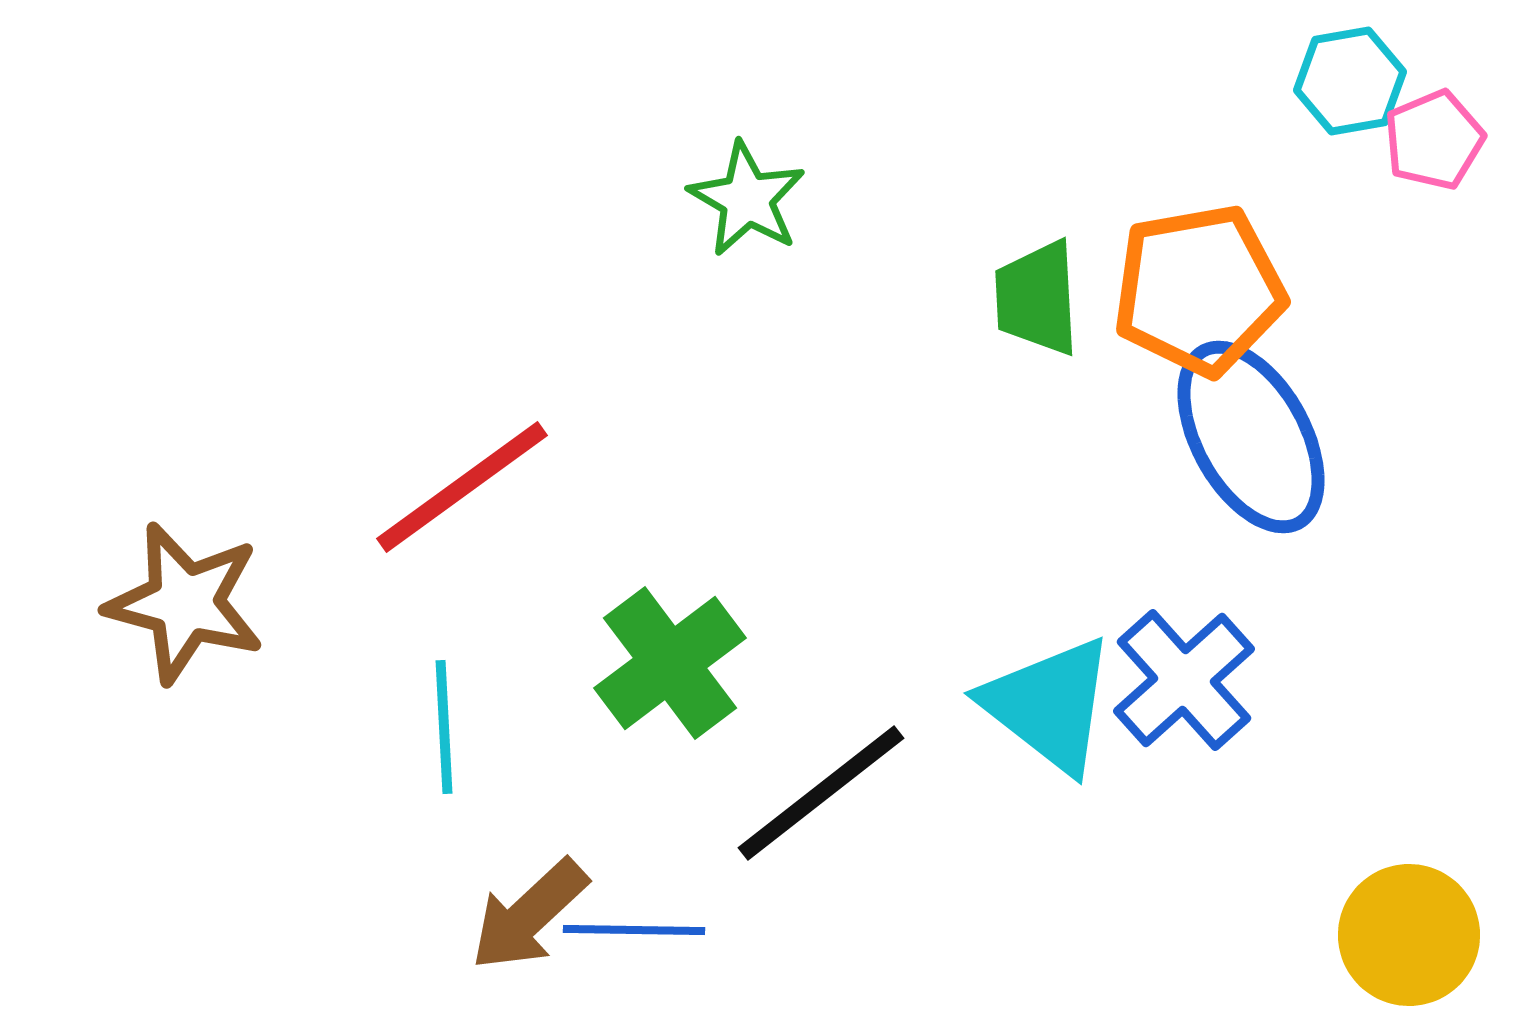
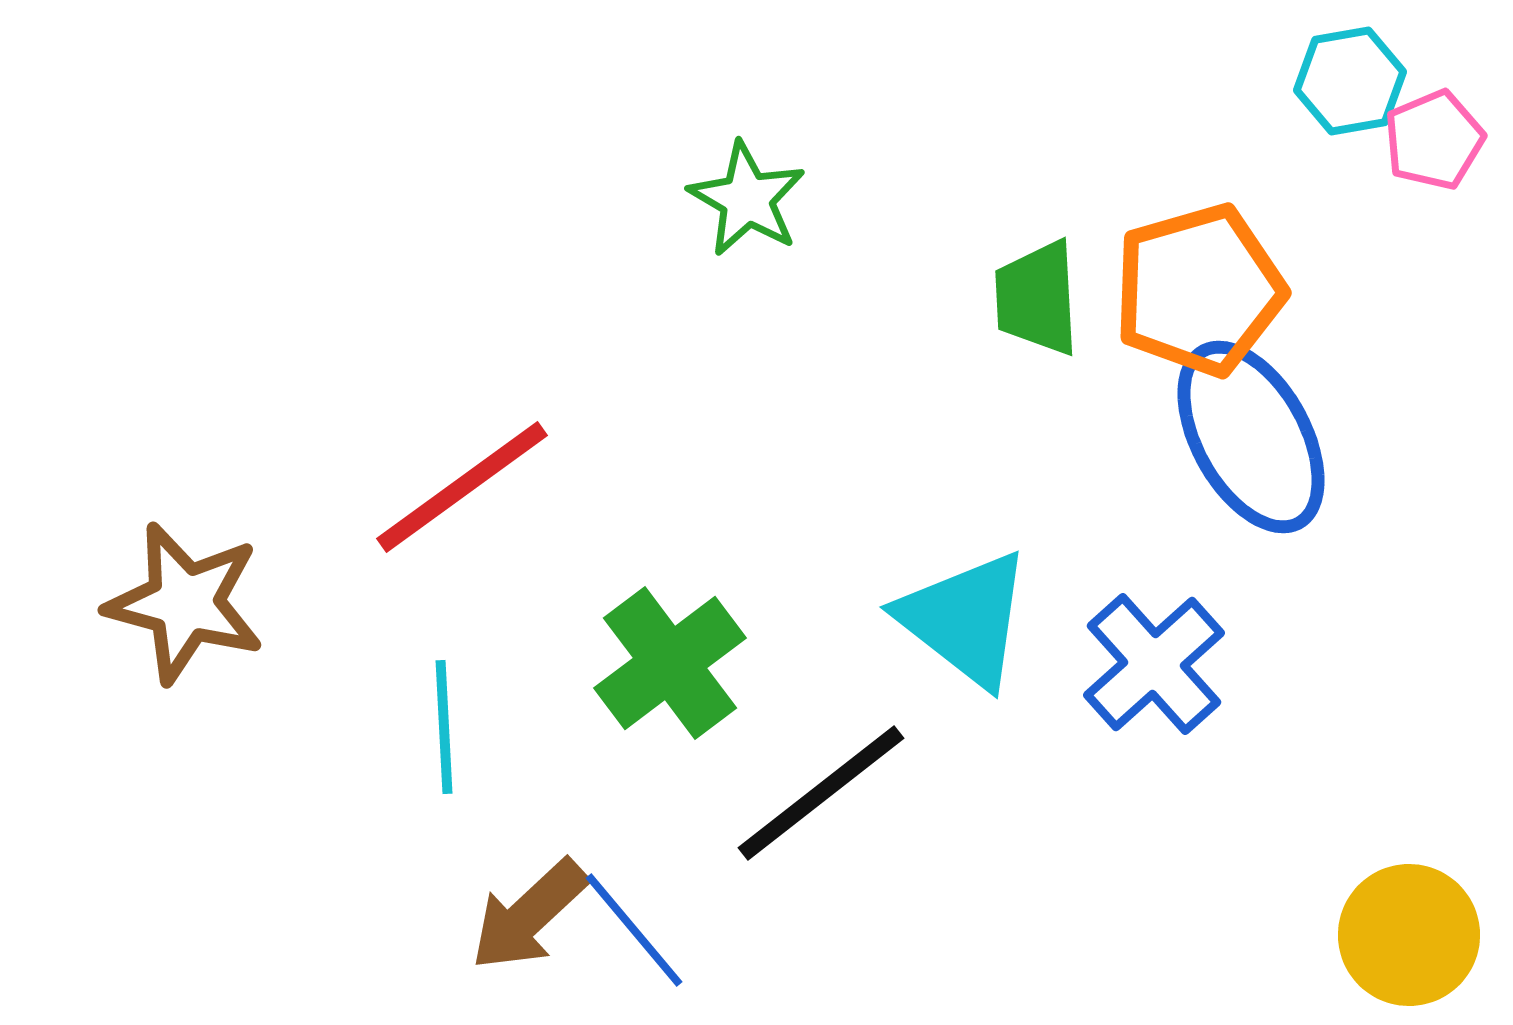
orange pentagon: rotated 6 degrees counterclockwise
blue cross: moved 30 px left, 16 px up
cyan triangle: moved 84 px left, 86 px up
blue line: rotated 49 degrees clockwise
